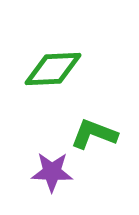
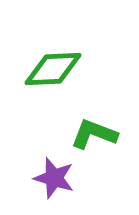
purple star: moved 2 px right, 6 px down; rotated 15 degrees clockwise
